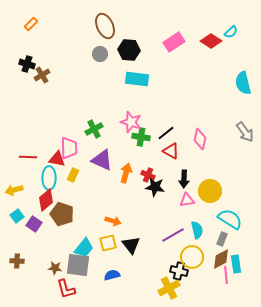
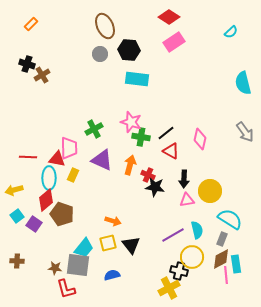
red diamond at (211, 41): moved 42 px left, 24 px up
orange arrow at (126, 173): moved 4 px right, 8 px up
